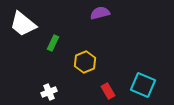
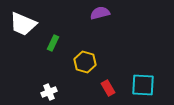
white trapezoid: rotated 16 degrees counterclockwise
yellow hexagon: rotated 20 degrees counterclockwise
cyan square: rotated 20 degrees counterclockwise
red rectangle: moved 3 px up
